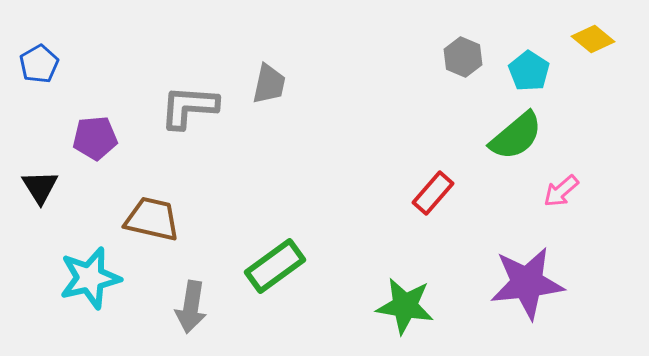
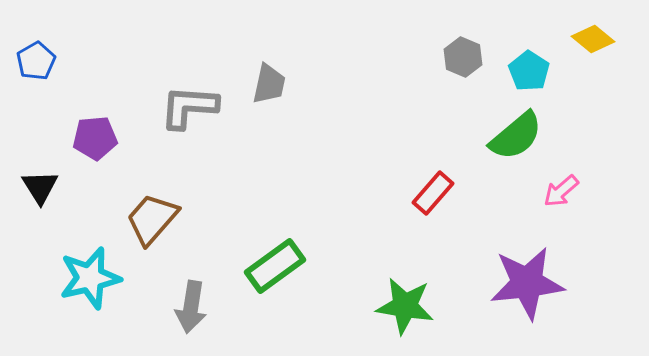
blue pentagon: moved 3 px left, 3 px up
brown trapezoid: rotated 62 degrees counterclockwise
